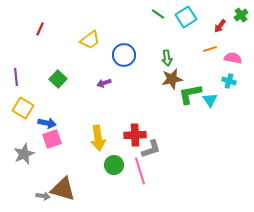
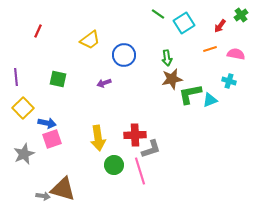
cyan square: moved 2 px left, 6 px down
red line: moved 2 px left, 2 px down
pink semicircle: moved 3 px right, 4 px up
green square: rotated 30 degrees counterclockwise
cyan triangle: rotated 42 degrees clockwise
yellow square: rotated 15 degrees clockwise
